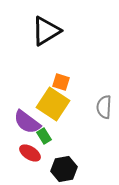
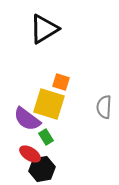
black triangle: moved 2 px left, 2 px up
yellow square: moved 4 px left; rotated 16 degrees counterclockwise
purple semicircle: moved 3 px up
green rectangle: moved 2 px right, 1 px down
red ellipse: moved 1 px down
black hexagon: moved 22 px left
